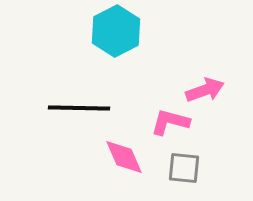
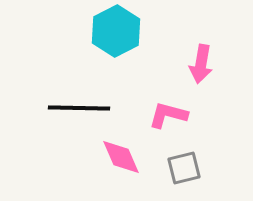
pink arrow: moved 4 px left, 26 px up; rotated 120 degrees clockwise
pink L-shape: moved 2 px left, 7 px up
pink diamond: moved 3 px left
gray square: rotated 20 degrees counterclockwise
